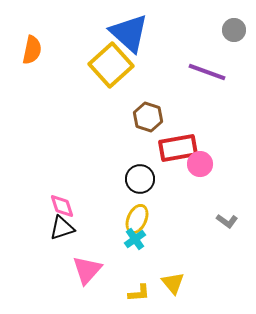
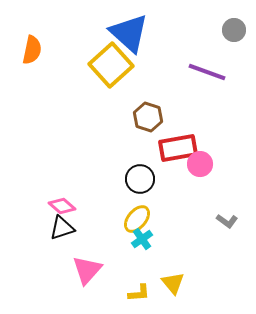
pink diamond: rotated 32 degrees counterclockwise
yellow ellipse: rotated 16 degrees clockwise
cyan cross: moved 7 px right
